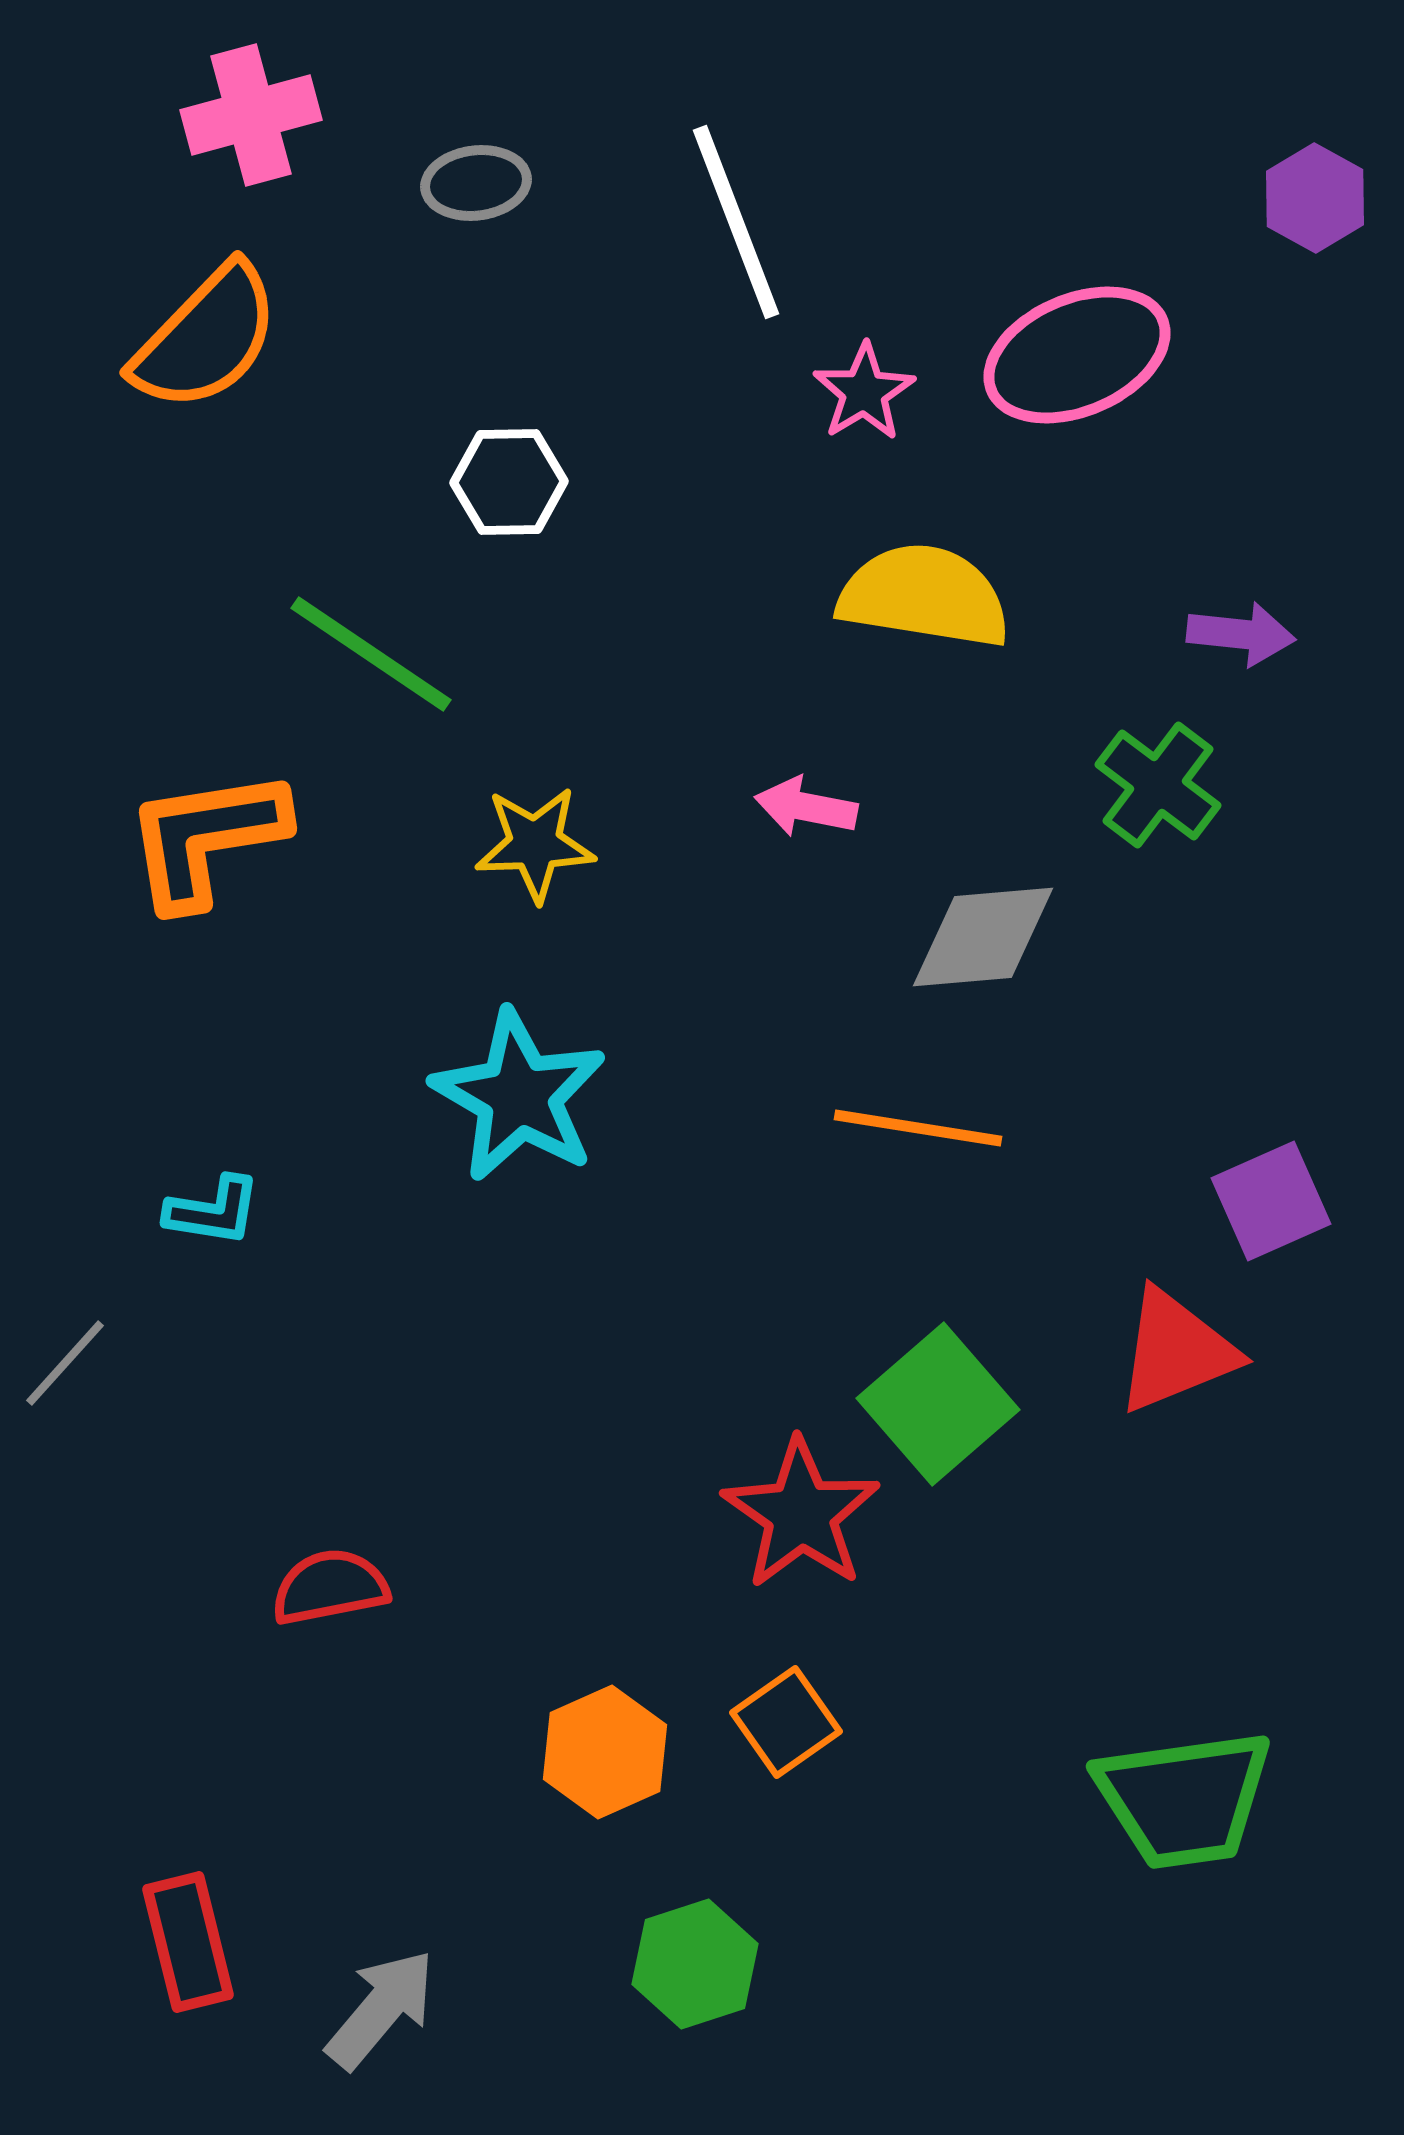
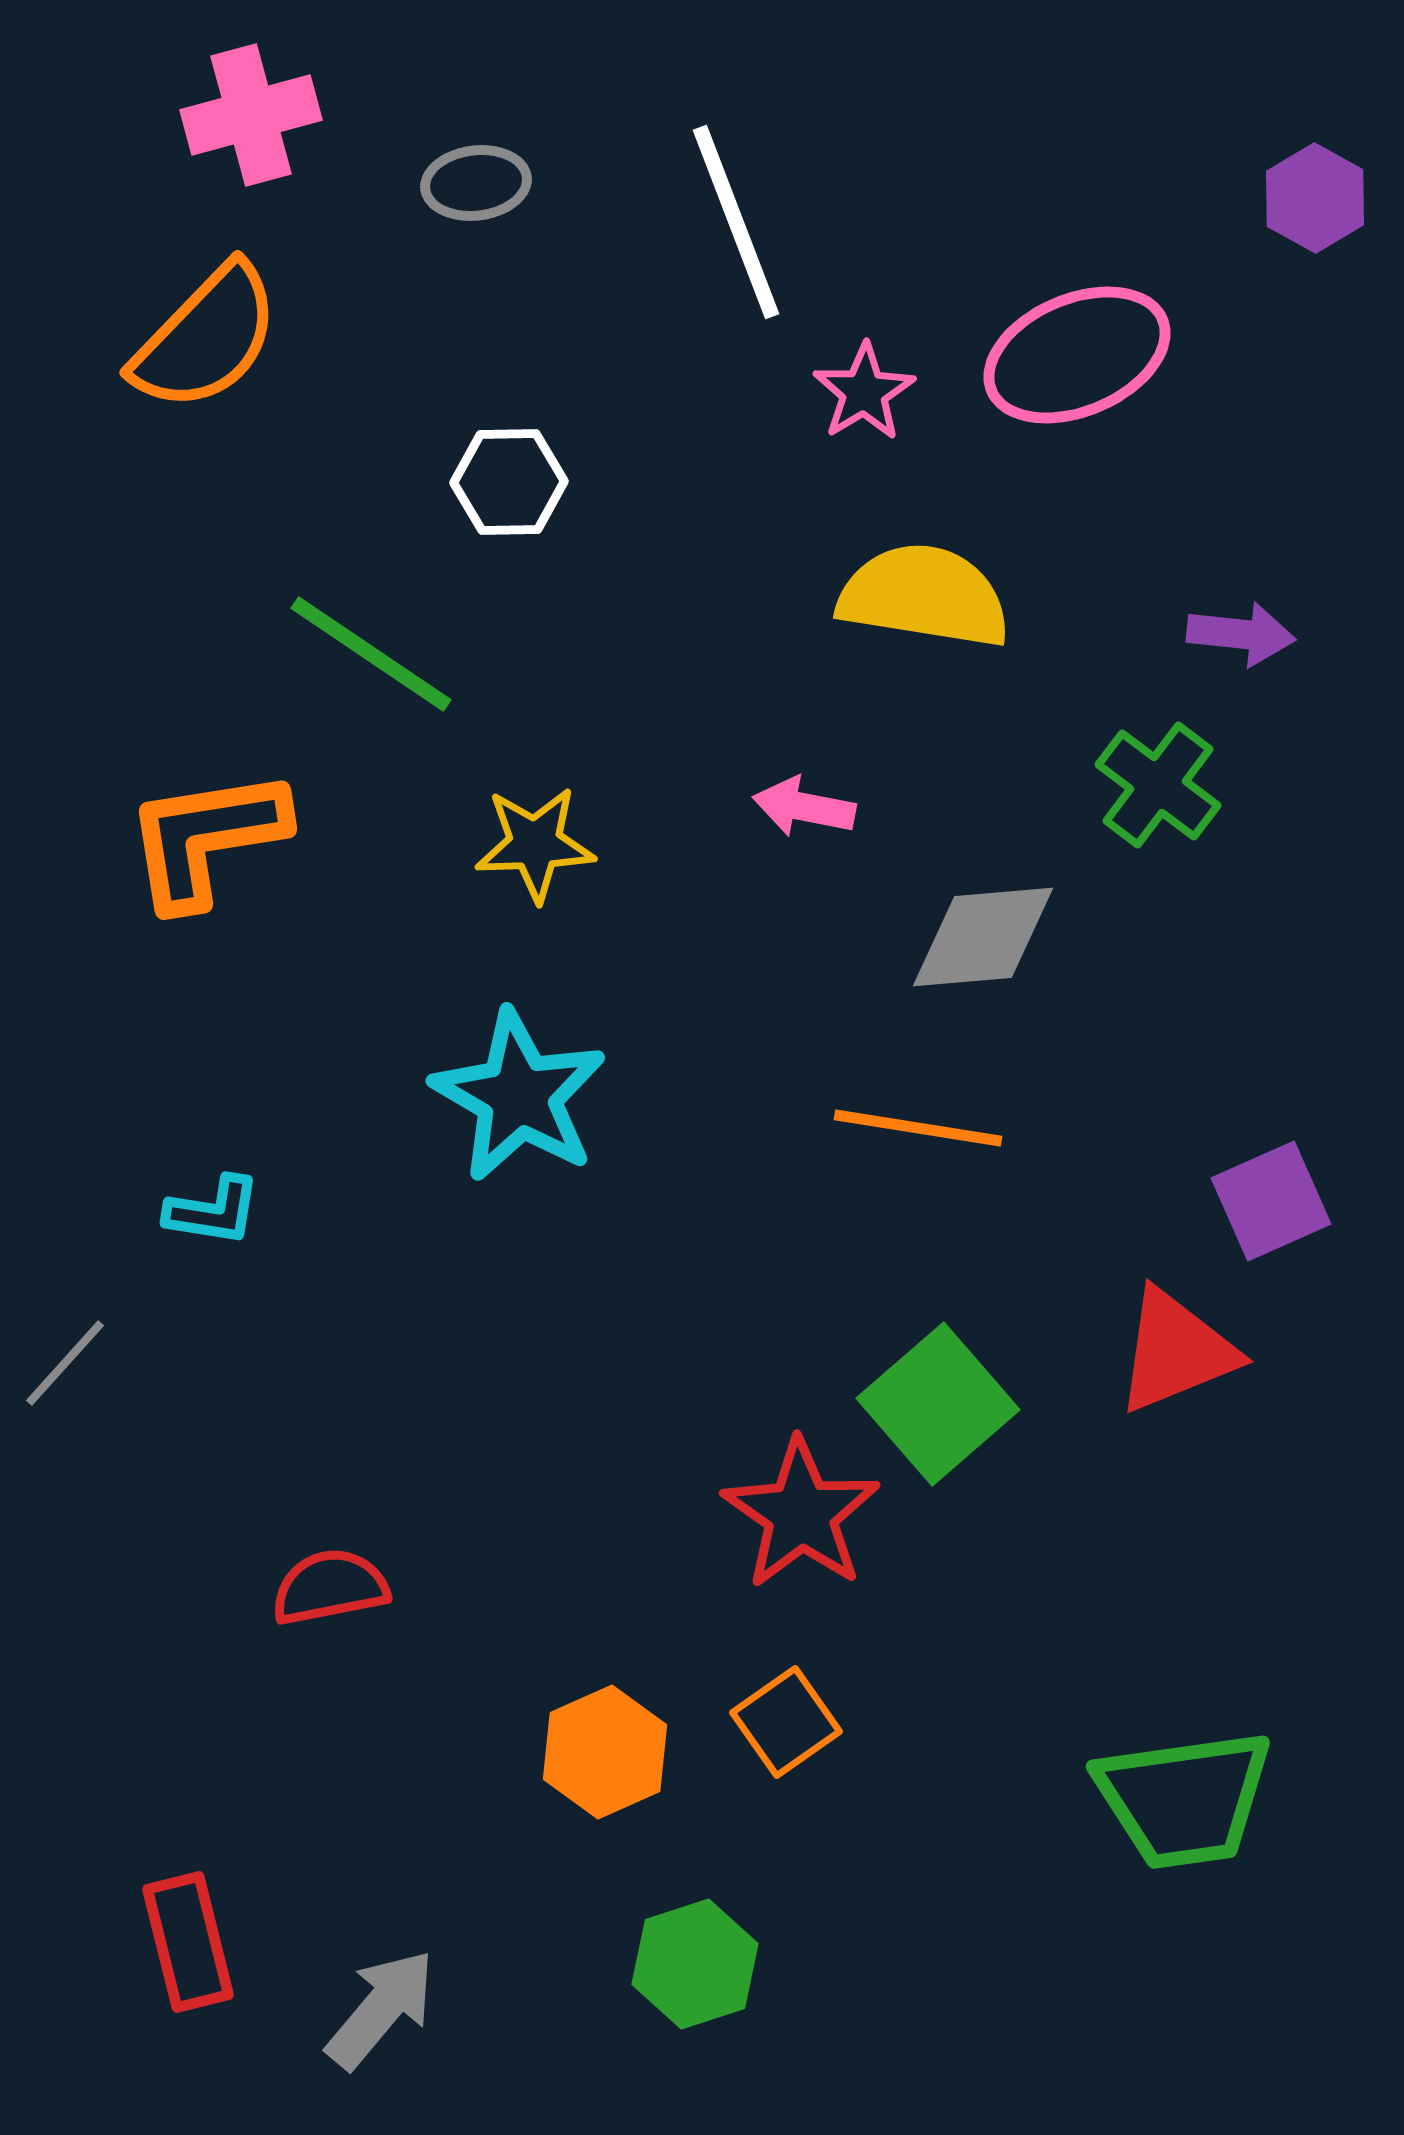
pink arrow: moved 2 px left
